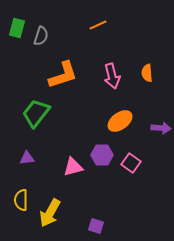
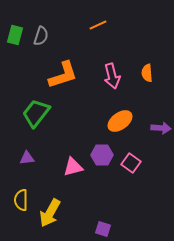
green rectangle: moved 2 px left, 7 px down
purple square: moved 7 px right, 3 px down
